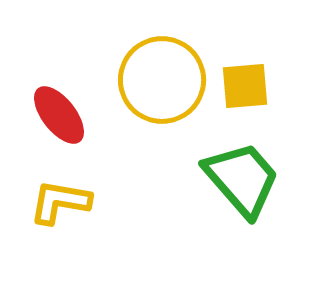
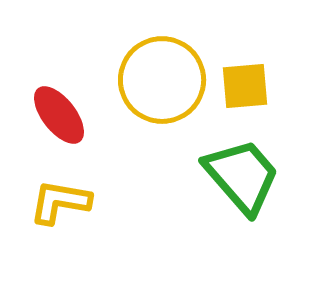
green trapezoid: moved 3 px up
